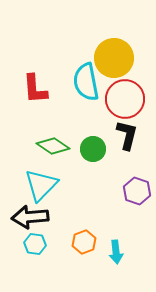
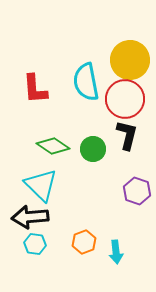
yellow circle: moved 16 px right, 2 px down
cyan triangle: rotated 30 degrees counterclockwise
